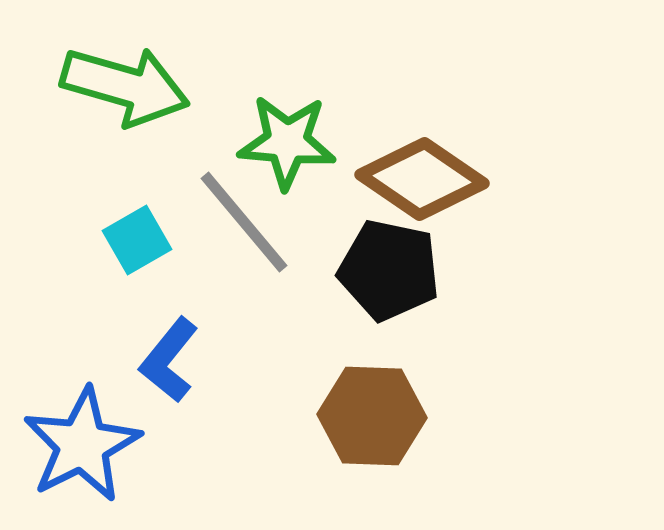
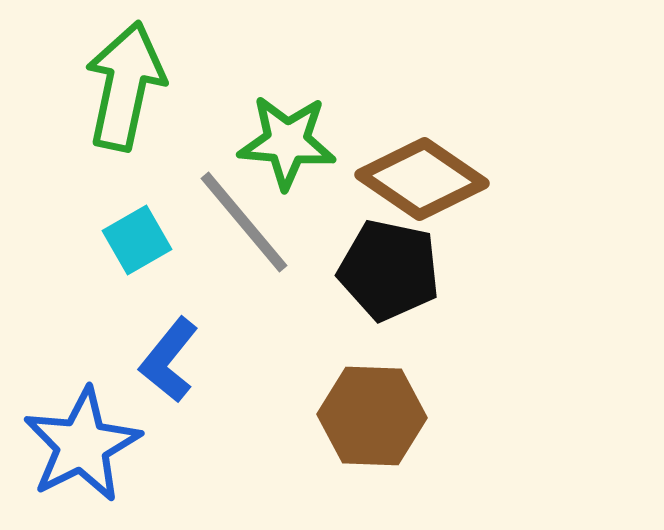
green arrow: rotated 94 degrees counterclockwise
